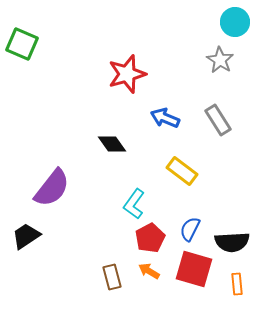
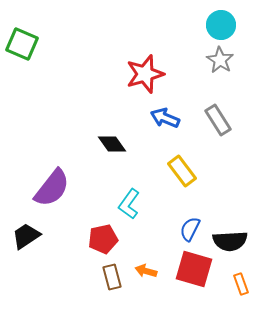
cyan circle: moved 14 px left, 3 px down
red star: moved 18 px right
yellow rectangle: rotated 16 degrees clockwise
cyan L-shape: moved 5 px left
red pentagon: moved 47 px left, 1 px down; rotated 16 degrees clockwise
black semicircle: moved 2 px left, 1 px up
orange arrow: moved 3 px left; rotated 15 degrees counterclockwise
orange rectangle: moved 4 px right; rotated 15 degrees counterclockwise
